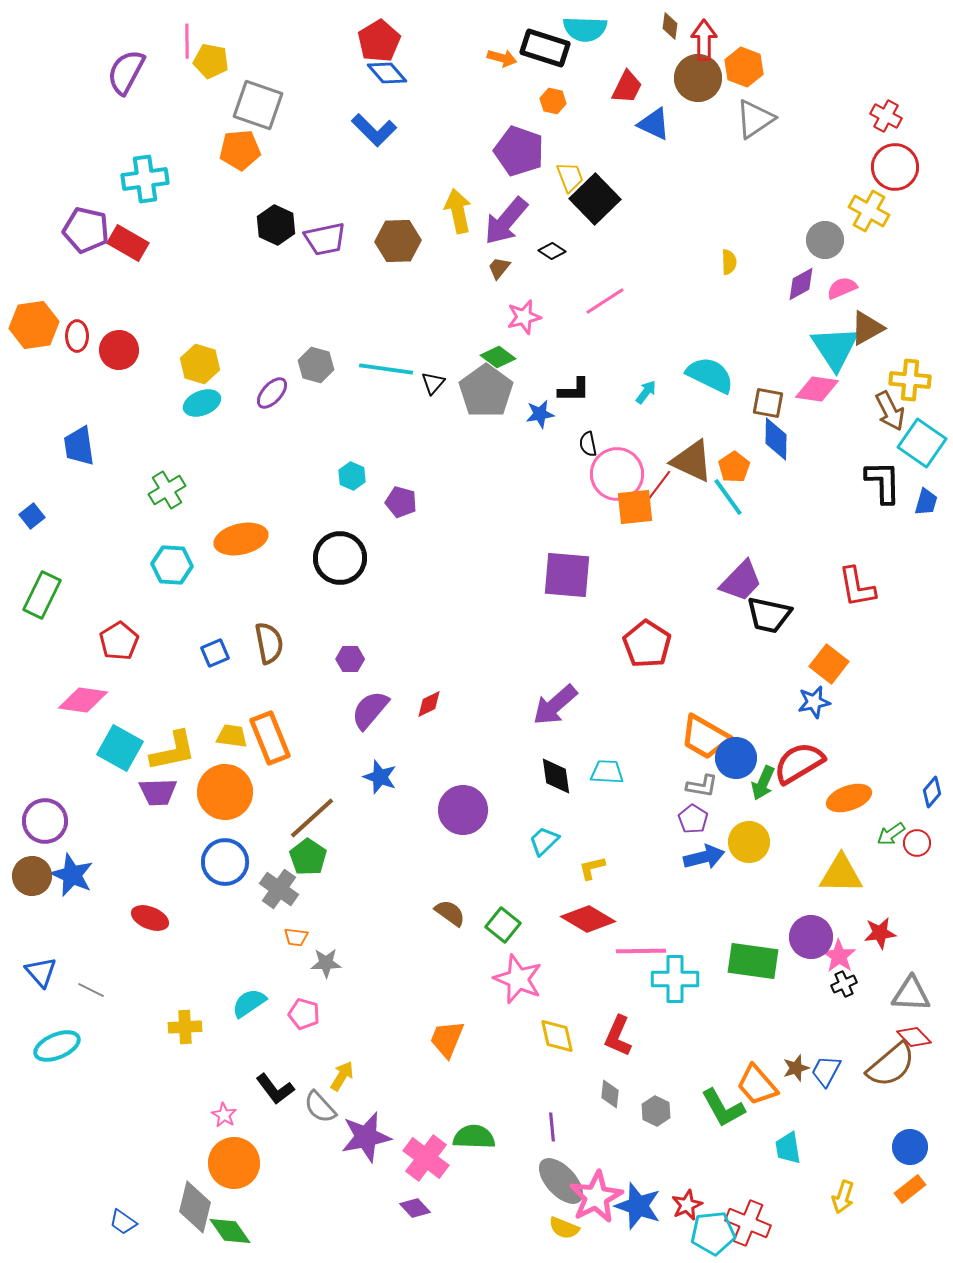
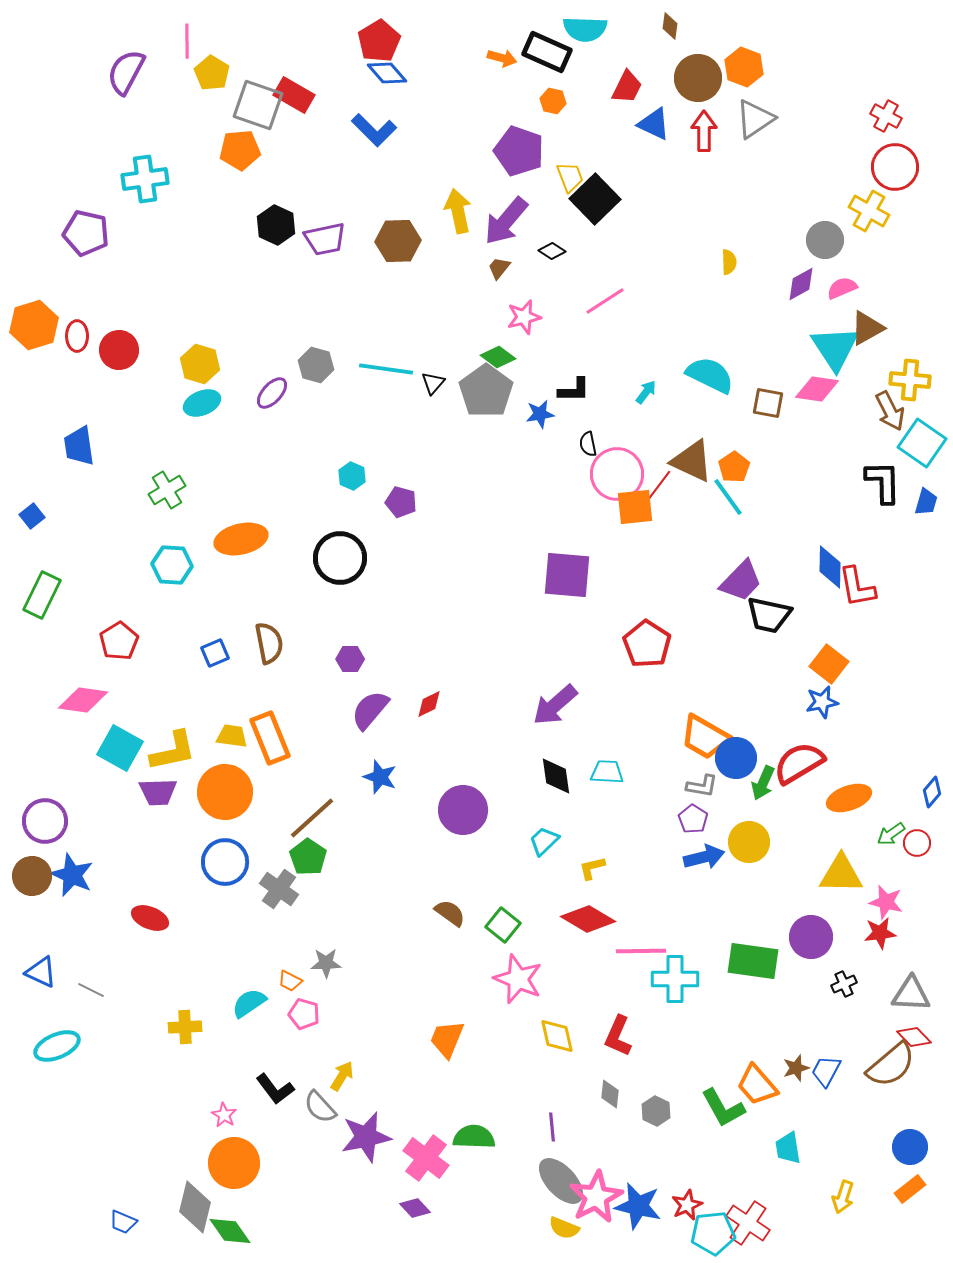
red arrow at (704, 40): moved 91 px down
black rectangle at (545, 48): moved 2 px right, 4 px down; rotated 6 degrees clockwise
yellow pentagon at (211, 61): moved 1 px right, 12 px down; rotated 20 degrees clockwise
purple pentagon at (86, 230): moved 3 px down
red rectangle at (128, 243): moved 166 px right, 148 px up
orange hexagon at (34, 325): rotated 9 degrees counterclockwise
blue diamond at (776, 439): moved 54 px right, 128 px down
blue star at (814, 702): moved 8 px right
orange trapezoid at (296, 937): moved 6 px left, 44 px down; rotated 20 degrees clockwise
pink star at (839, 956): moved 47 px right, 54 px up; rotated 20 degrees counterclockwise
blue triangle at (41, 972): rotated 24 degrees counterclockwise
blue star at (638, 1206): rotated 6 degrees counterclockwise
blue trapezoid at (123, 1222): rotated 12 degrees counterclockwise
red cross at (748, 1223): rotated 12 degrees clockwise
